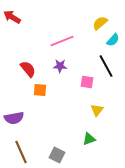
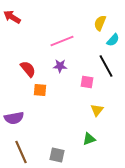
yellow semicircle: rotated 28 degrees counterclockwise
gray square: rotated 14 degrees counterclockwise
